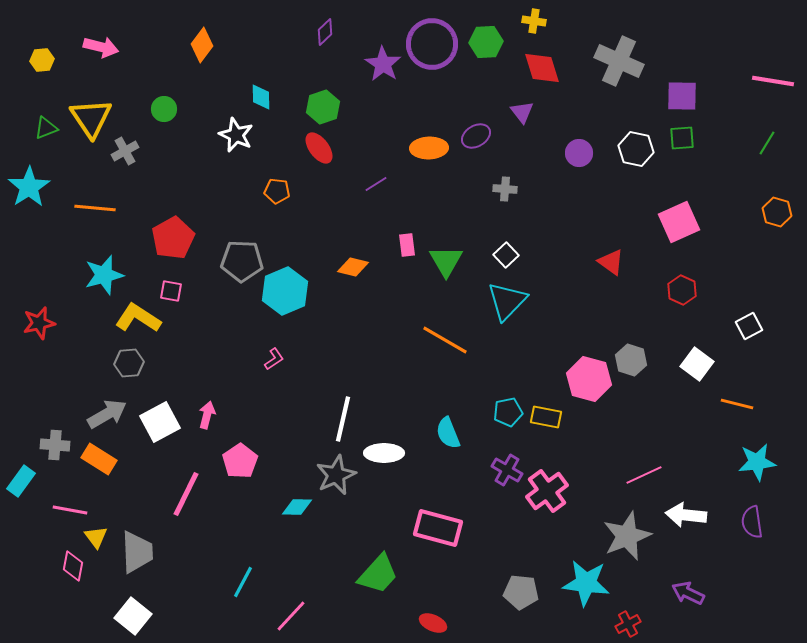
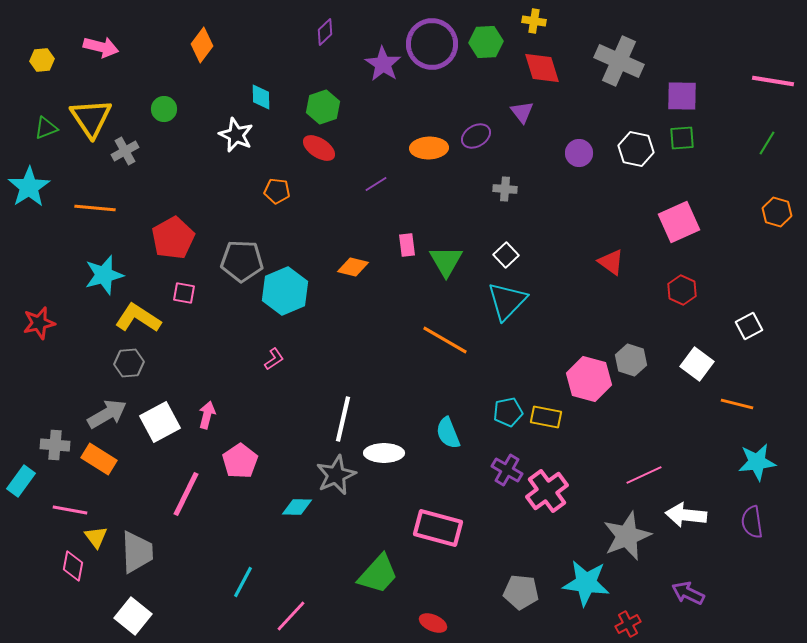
red ellipse at (319, 148): rotated 20 degrees counterclockwise
pink square at (171, 291): moved 13 px right, 2 px down
